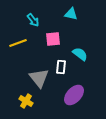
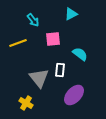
cyan triangle: rotated 40 degrees counterclockwise
white rectangle: moved 1 px left, 3 px down
yellow cross: moved 2 px down
